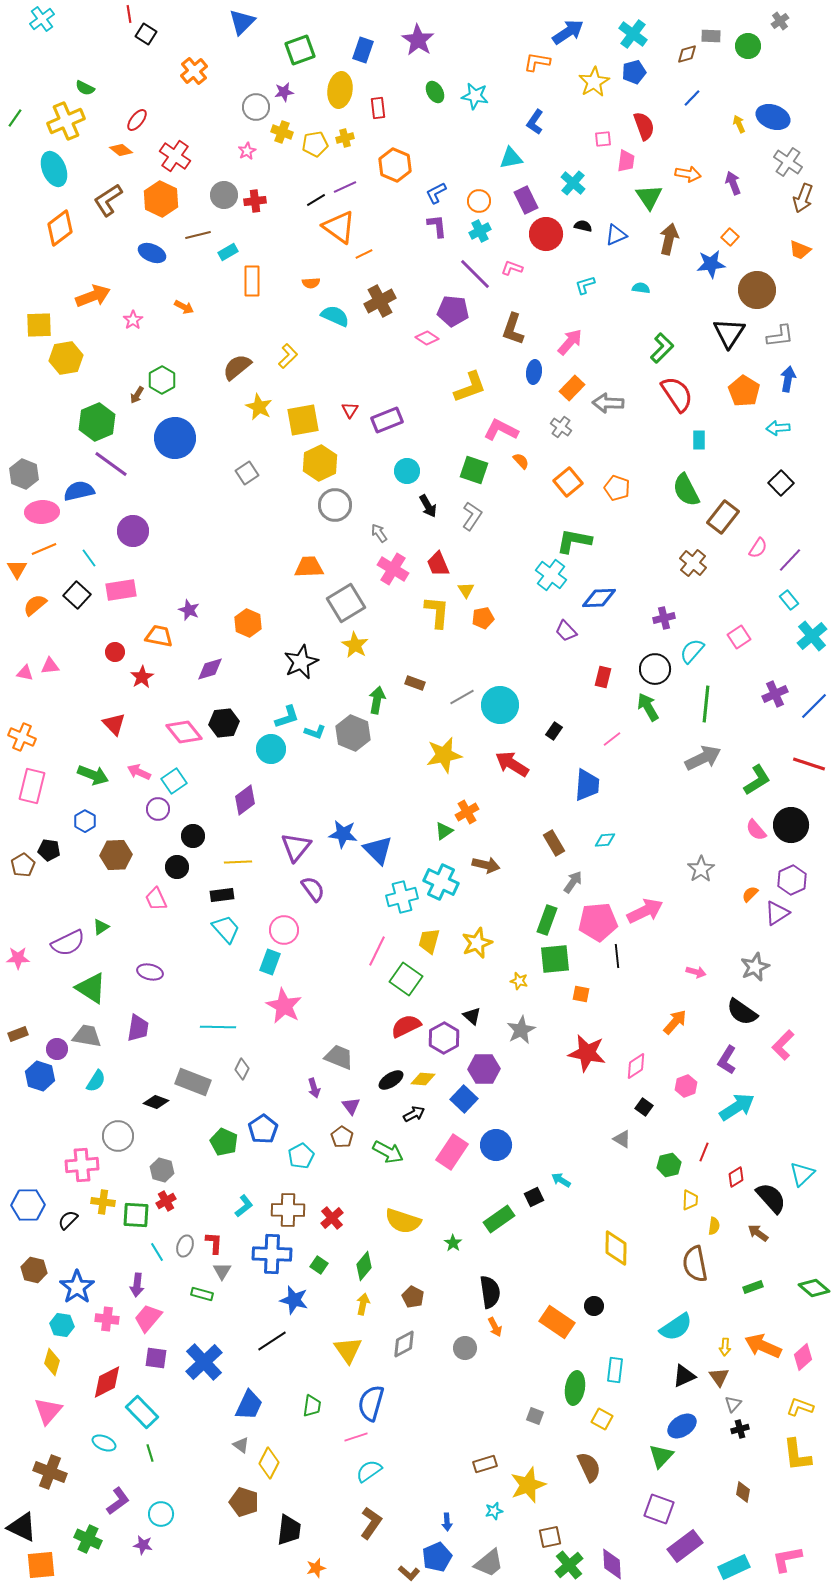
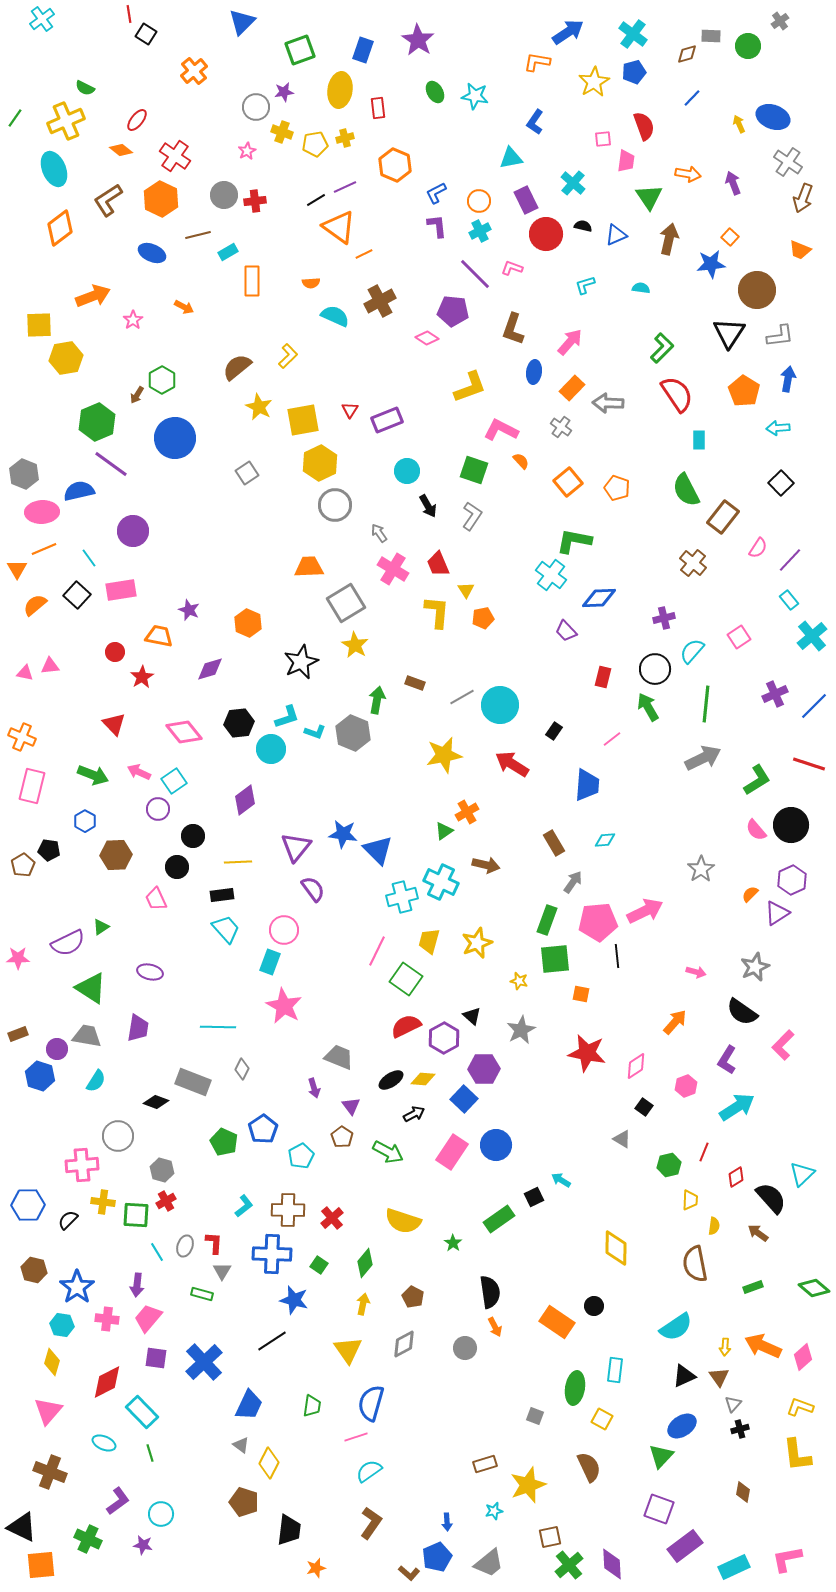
black hexagon at (224, 723): moved 15 px right
green diamond at (364, 1266): moved 1 px right, 3 px up
